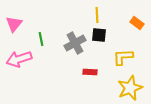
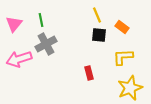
yellow line: rotated 21 degrees counterclockwise
orange rectangle: moved 15 px left, 4 px down
green line: moved 19 px up
gray cross: moved 29 px left, 1 px down
red rectangle: moved 1 px left, 1 px down; rotated 72 degrees clockwise
